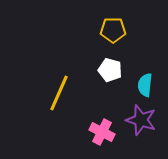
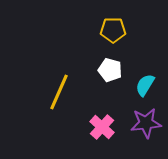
cyan semicircle: rotated 25 degrees clockwise
yellow line: moved 1 px up
purple star: moved 5 px right, 3 px down; rotated 24 degrees counterclockwise
pink cross: moved 5 px up; rotated 15 degrees clockwise
